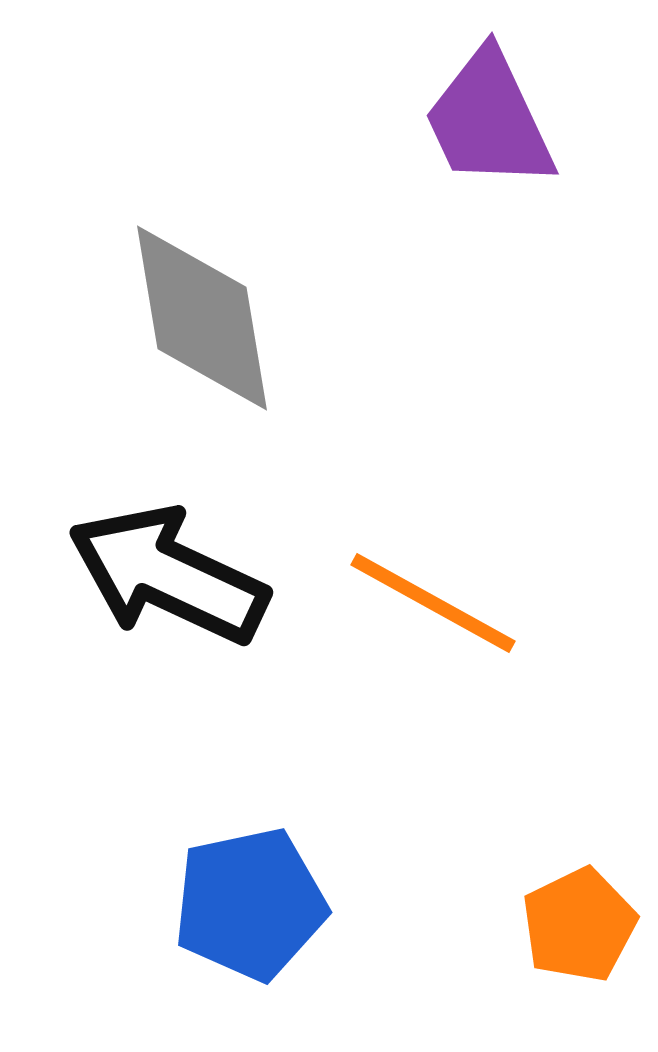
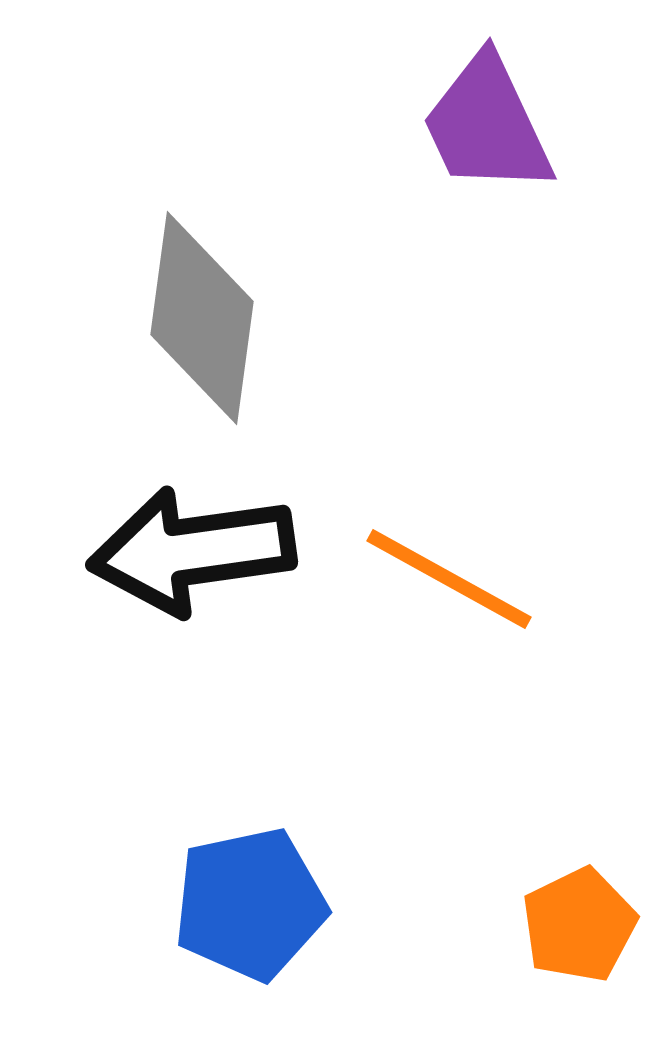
purple trapezoid: moved 2 px left, 5 px down
gray diamond: rotated 17 degrees clockwise
black arrow: moved 24 px right, 24 px up; rotated 33 degrees counterclockwise
orange line: moved 16 px right, 24 px up
